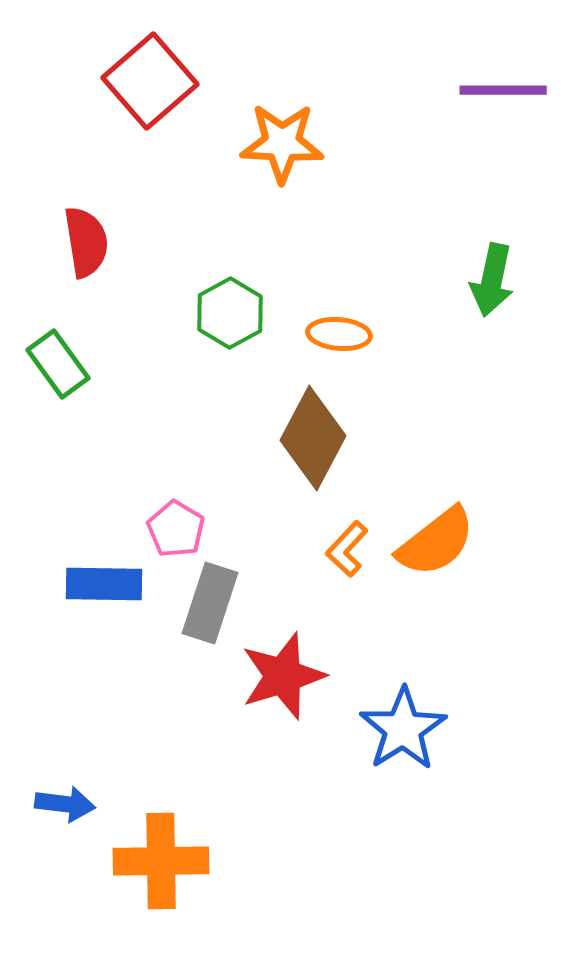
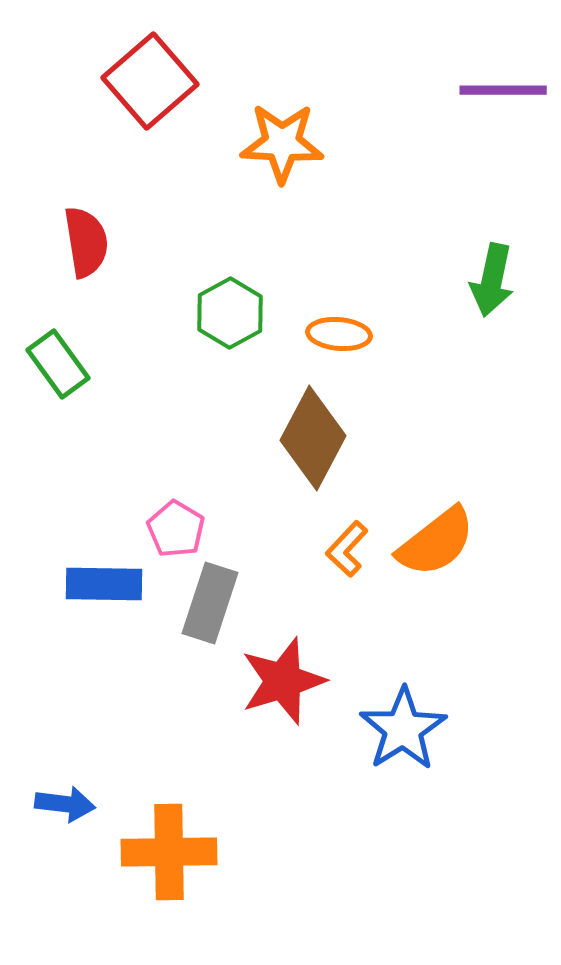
red star: moved 5 px down
orange cross: moved 8 px right, 9 px up
